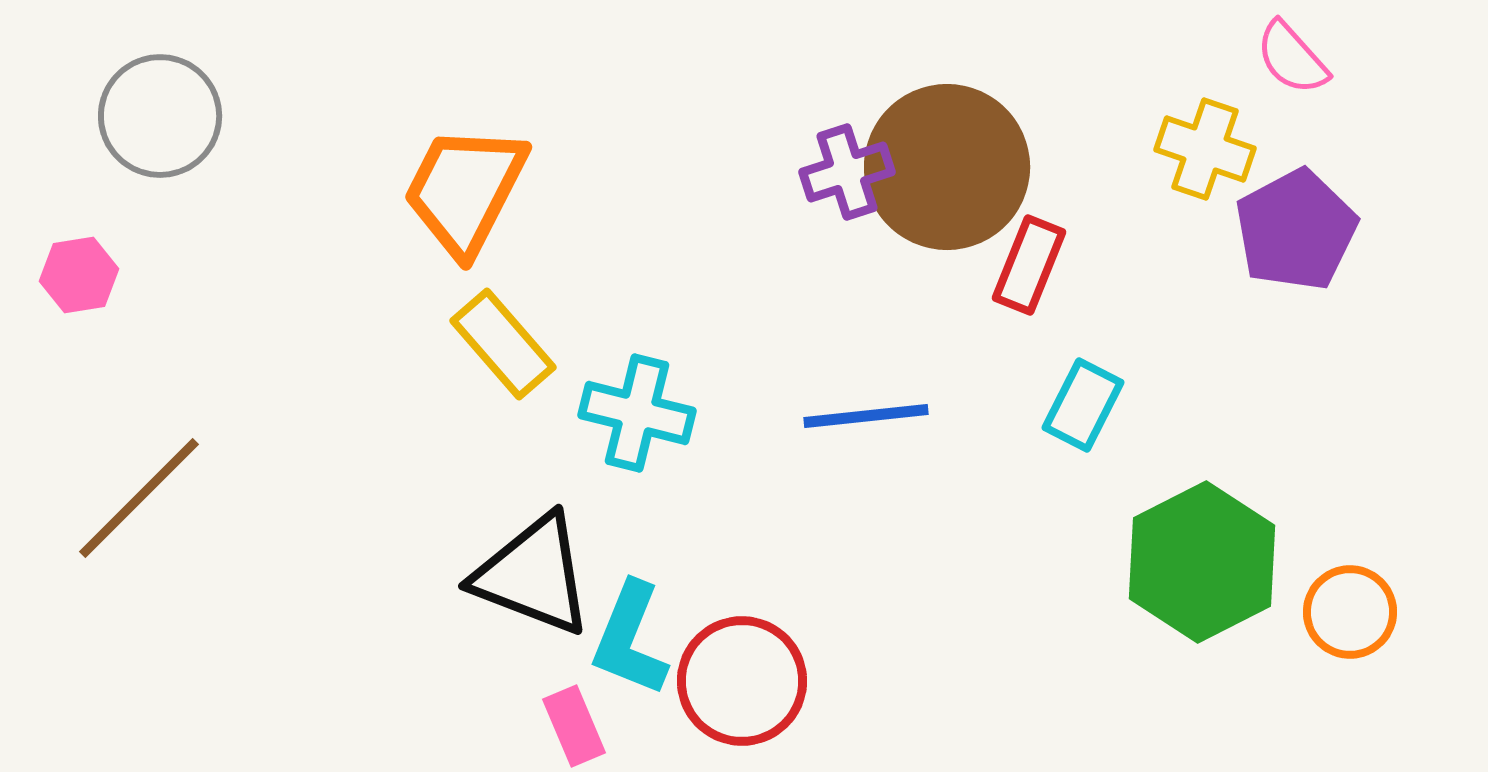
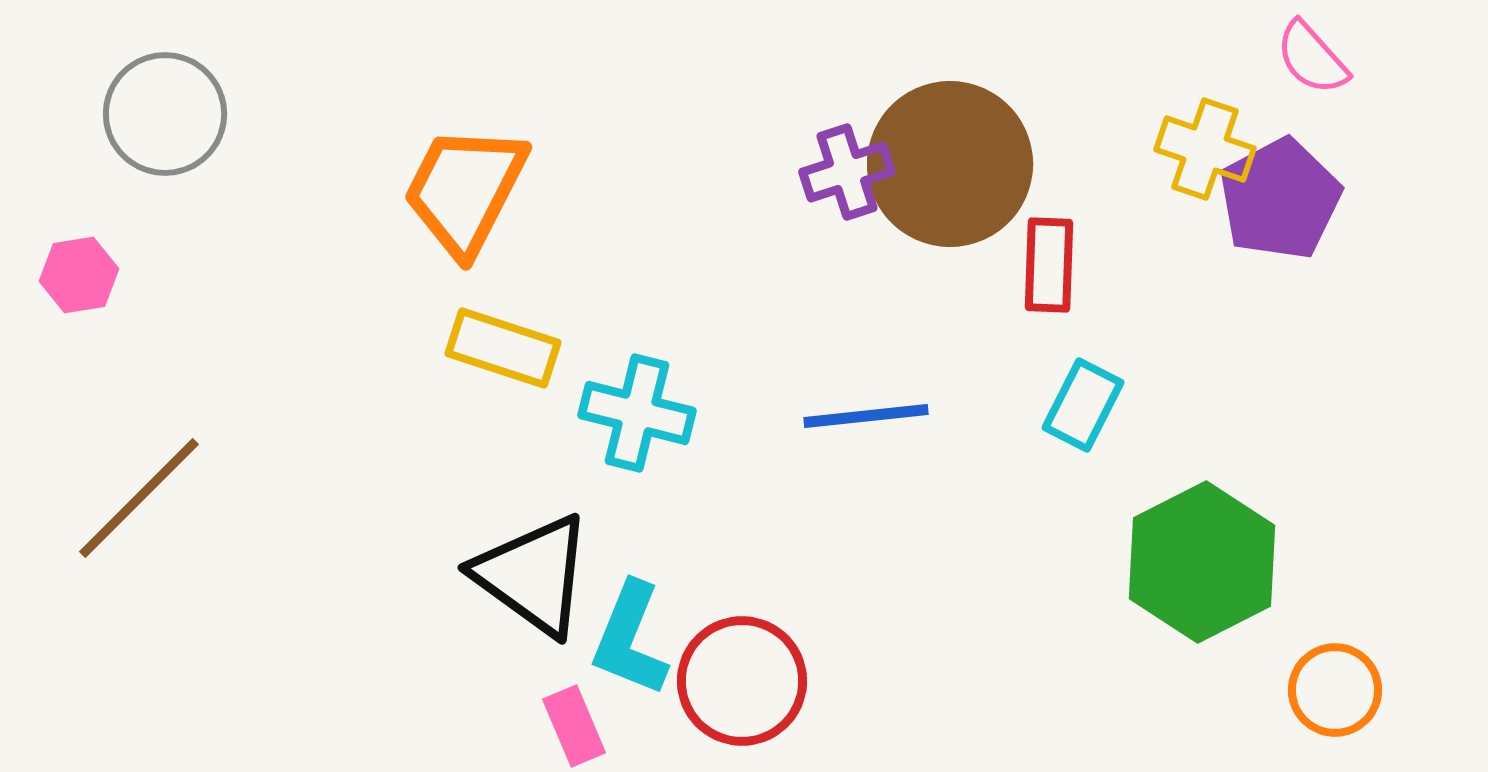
pink semicircle: moved 20 px right
gray circle: moved 5 px right, 2 px up
brown circle: moved 3 px right, 3 px up
purple pentagon: moved 16 px left, 31 px up
red rectangle: moved 20 px right; rotated 20 degrees counterclockwise
yellow rectangle: moved 4 px down; rotated 31 degrees counterclockwise
black triangle: rotated 15 degrees clockwise
orange circle: moved 15 px left, 78 px down
